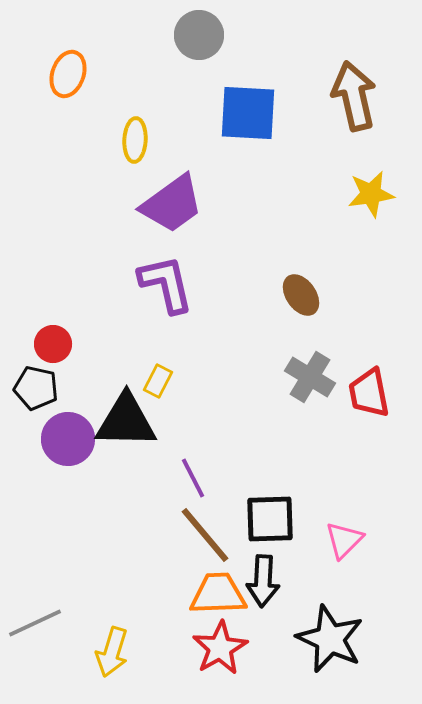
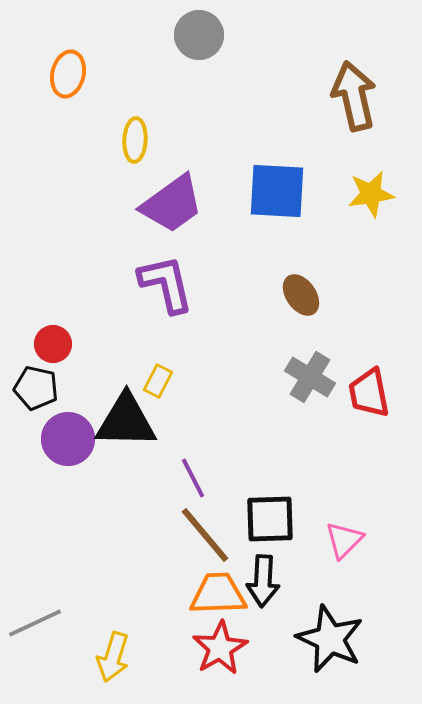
orange ellipse: rotated 6 degrees counterclockwise
blue square: moved 29 px right, 78 px down
yellow arrow: moved 1 px right, 5 px down
